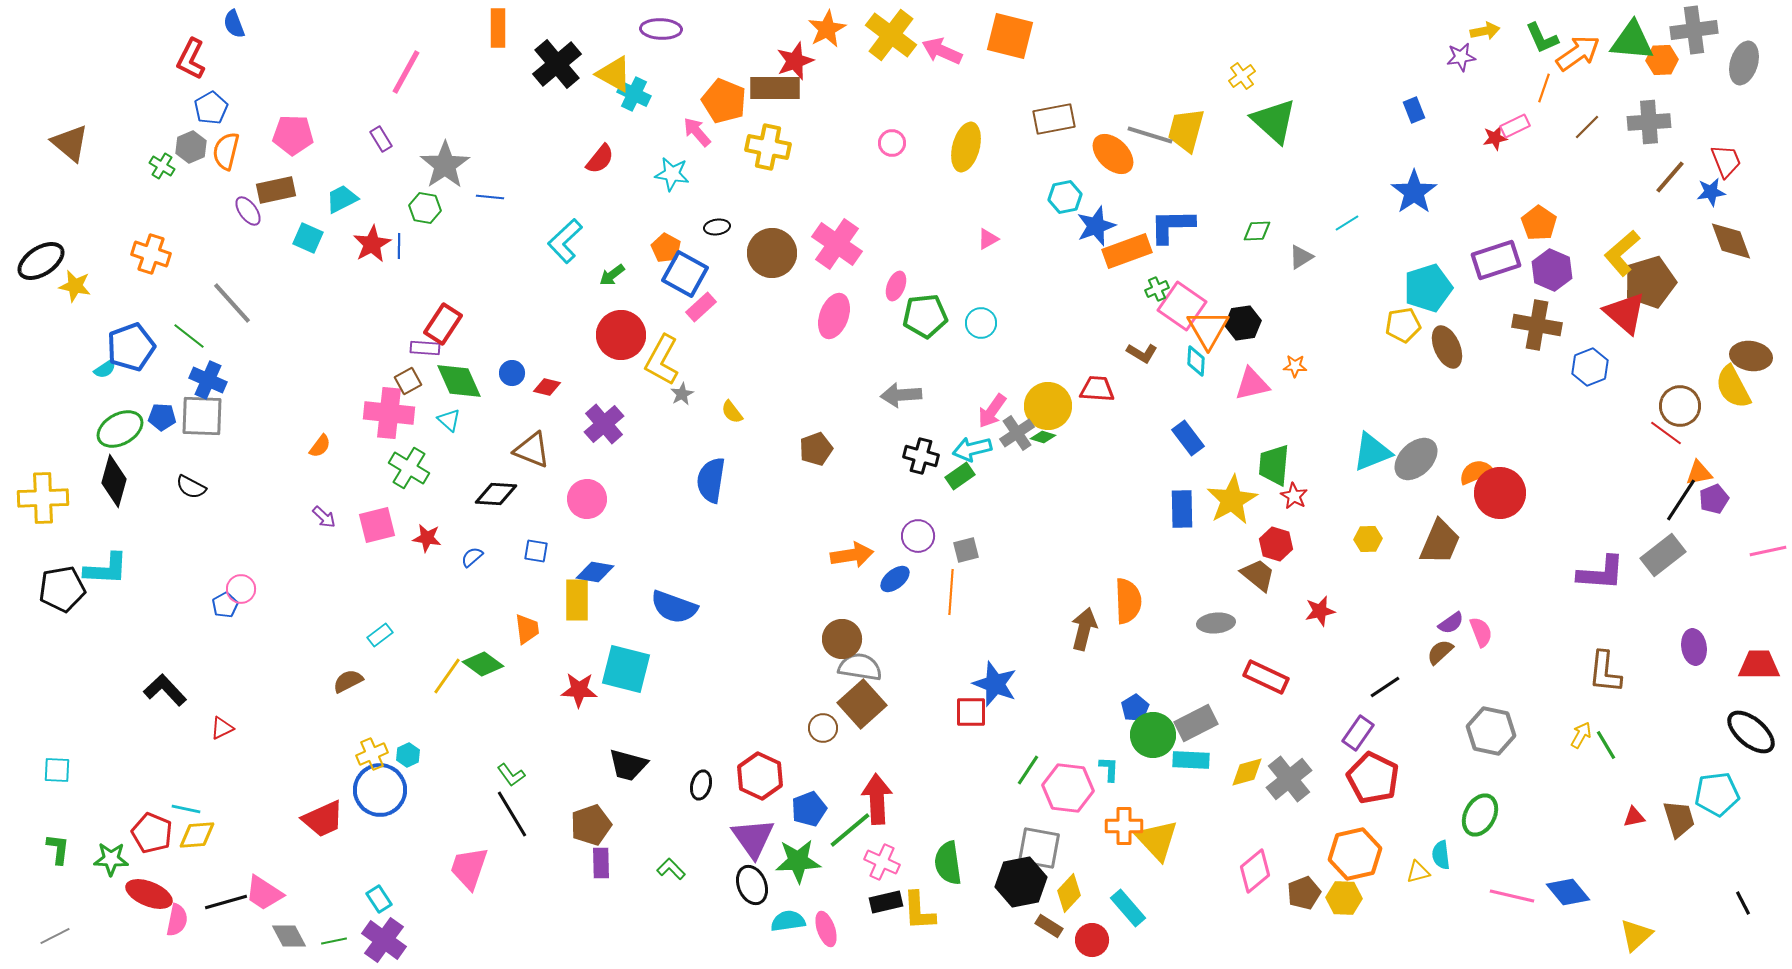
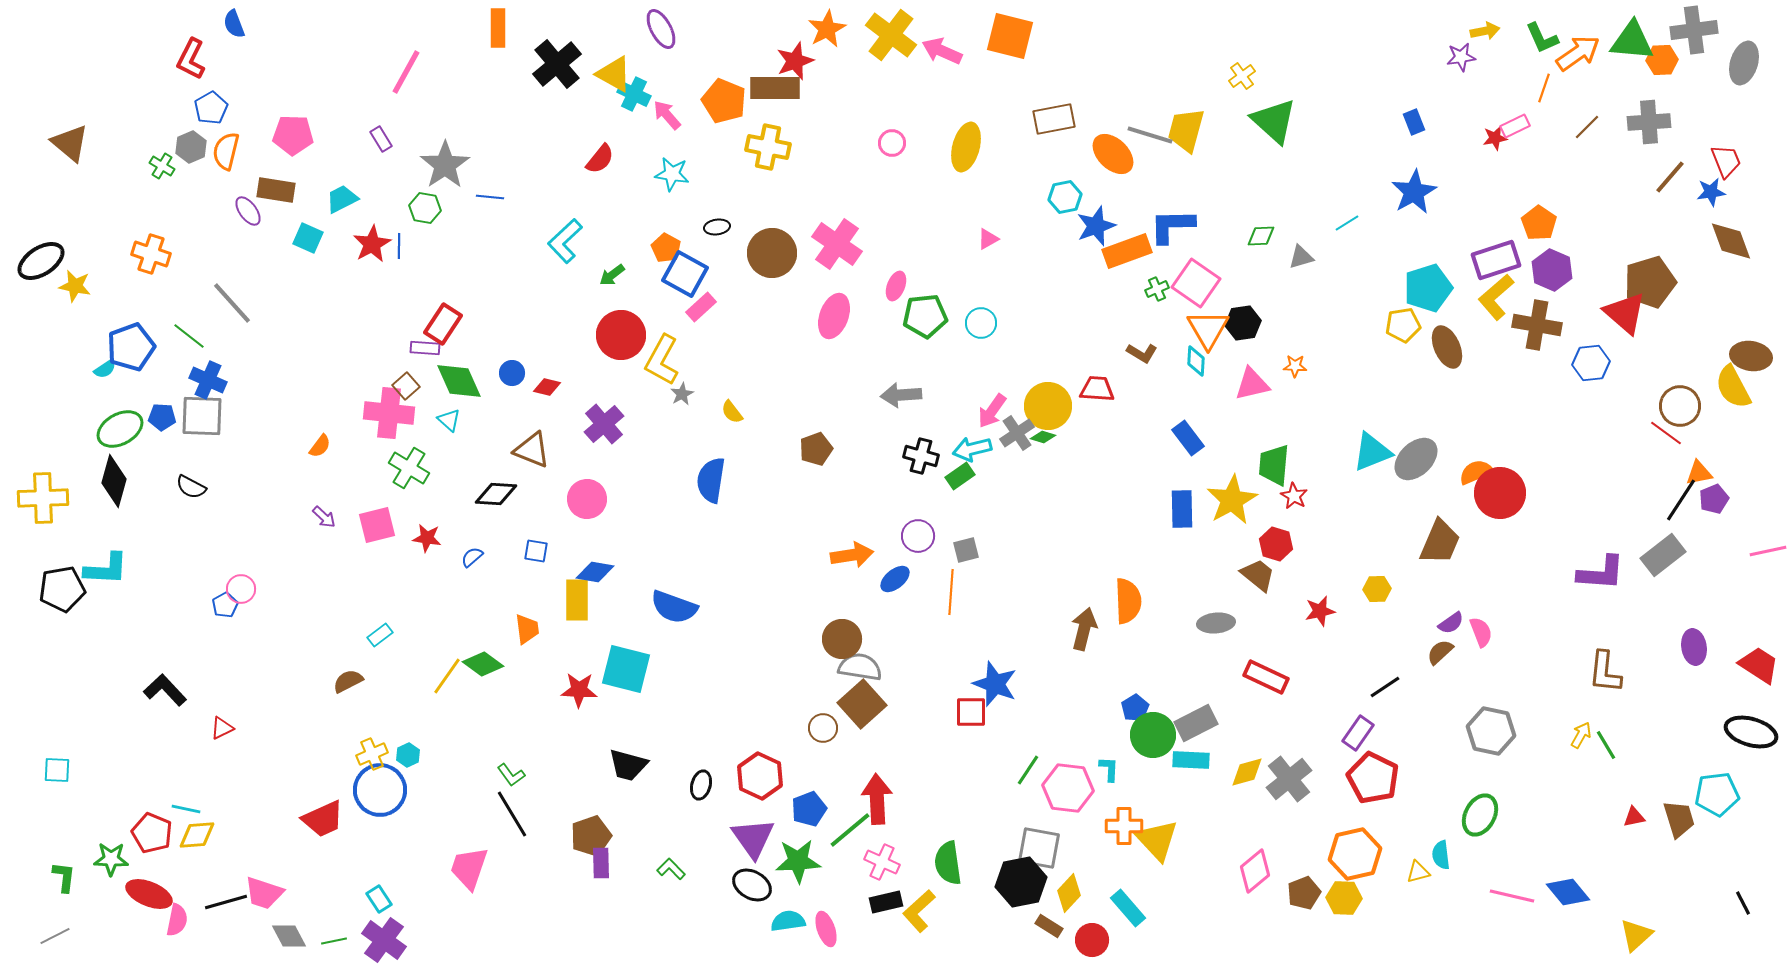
purple ellipse at (661, 29): rotated 60 degrees clockwise
blue rectangle at (1414, 110): moved 12 px down
pink arrow at (697, 132): moved 30 px left, 17 px up
brown rectangle at (276, 190): rotated 21 degrees clockwise
blue star at (1414, 192): rotated 6 degrees clockwise
green diamond at (1257, 231): moved 4 px right, 5 px down
yellow L-shape at (1622, 253): moved 126 px left, 44 px down
gray triangle at (1301, 257): rotated 16 degrees clockwise
pink square at (1182, 306): moved 14 px right, 23 px up
blue hexagon at (1590, 367): moved 1 px right, 4 px up; rotated 15 degrees clockwise
brown square at (408, 381): moved 2 px left, 5 px down; rotated 12 degrees counterclockwise
yellow hexagon at (1368, 539): moved 9 px right, 50 px down
red trapezoid at (1759, 665): rotated 33 degrees clockwise
black ellipse at (1751, 732): rotated 24 degrees counterclockwise
brown pentagon at (591, 825): moved 11 px down
green L-shape at (58, 849): moved 6 px right, 28 px down
black ellipse at (752, 885): rotated 39 degrees counterclockwise
pink trapezoid at (264, 893): rotated 15 degrees counterclockwise
yellow L-shape at (919, 911): rotated 51 degrees clockwise
